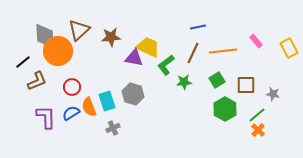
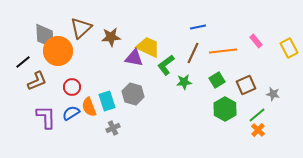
brown triangle: moved 2 px right, 2 px up
brown square: rotated 24 degrees counterclockwise
